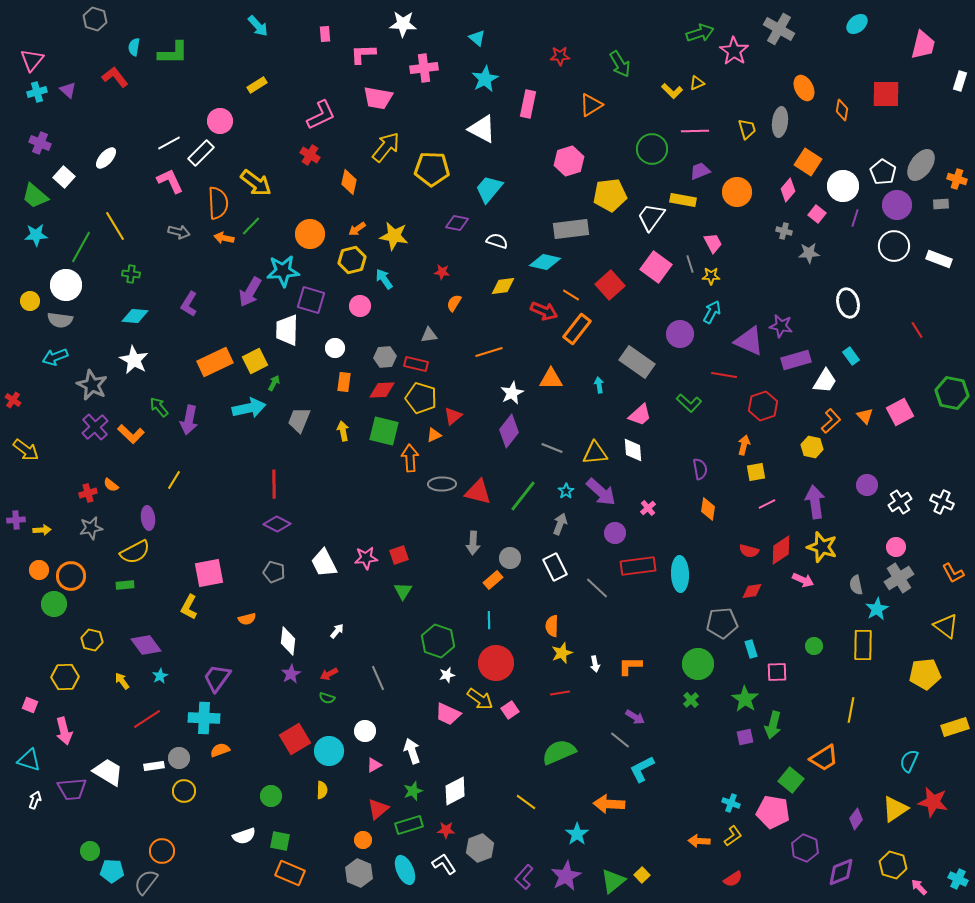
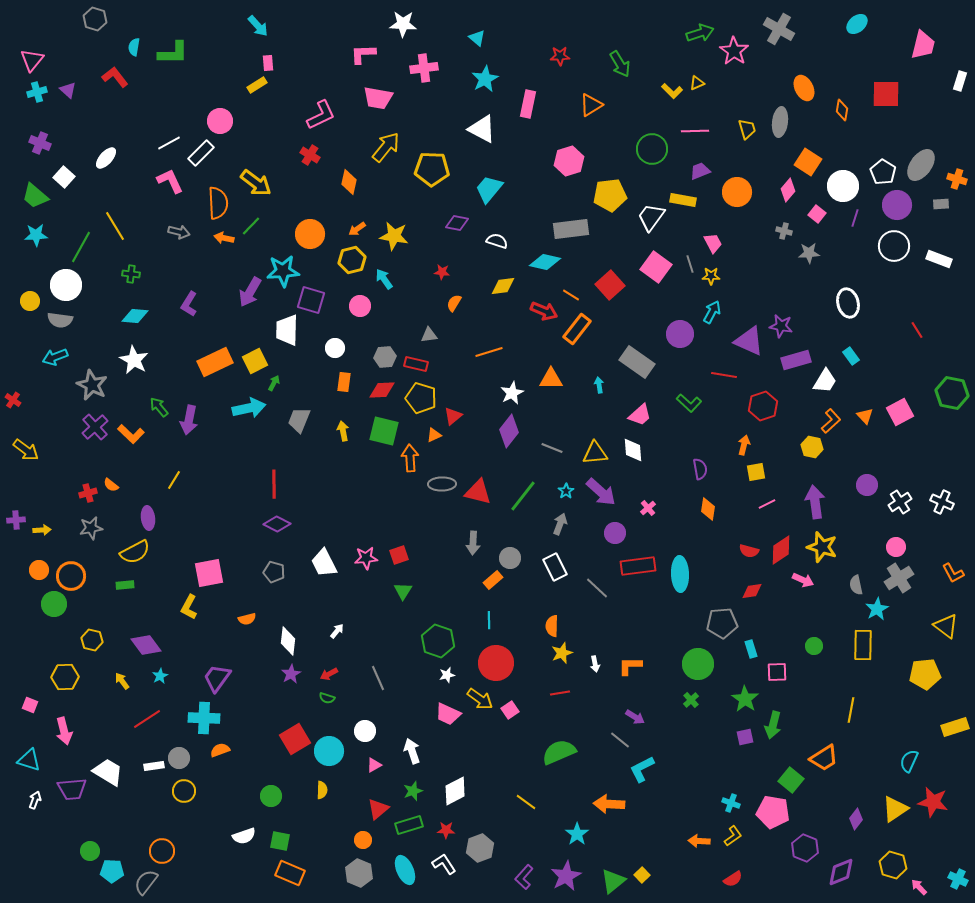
pink rectangle at (325, 34): moved 57 px left, 29 px down
